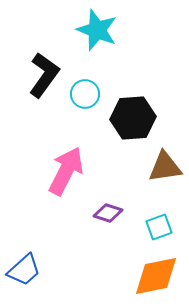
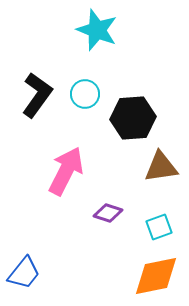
black L-shape: moved 7 px left, 20 px down
brown triangle: moved 4 px left
blue trapezoid: moved 3 px down; rotated 9 degrees counterclockwise
